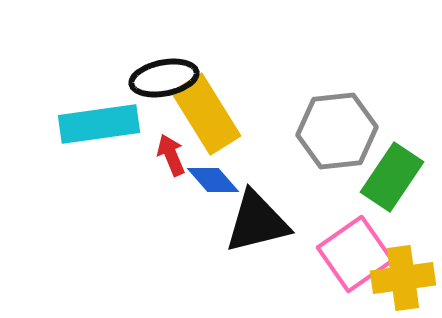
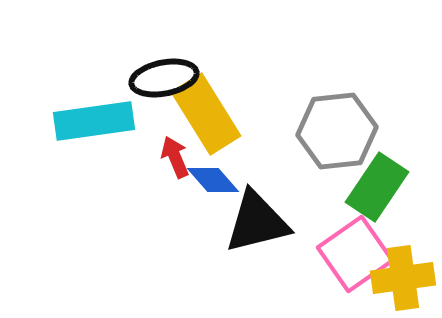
cyan rectangle: moved 5 px left, 3 px up
red arrow: moved 4 px right, 2 px down
green rectangle: moved 15 px left, 10 px down
